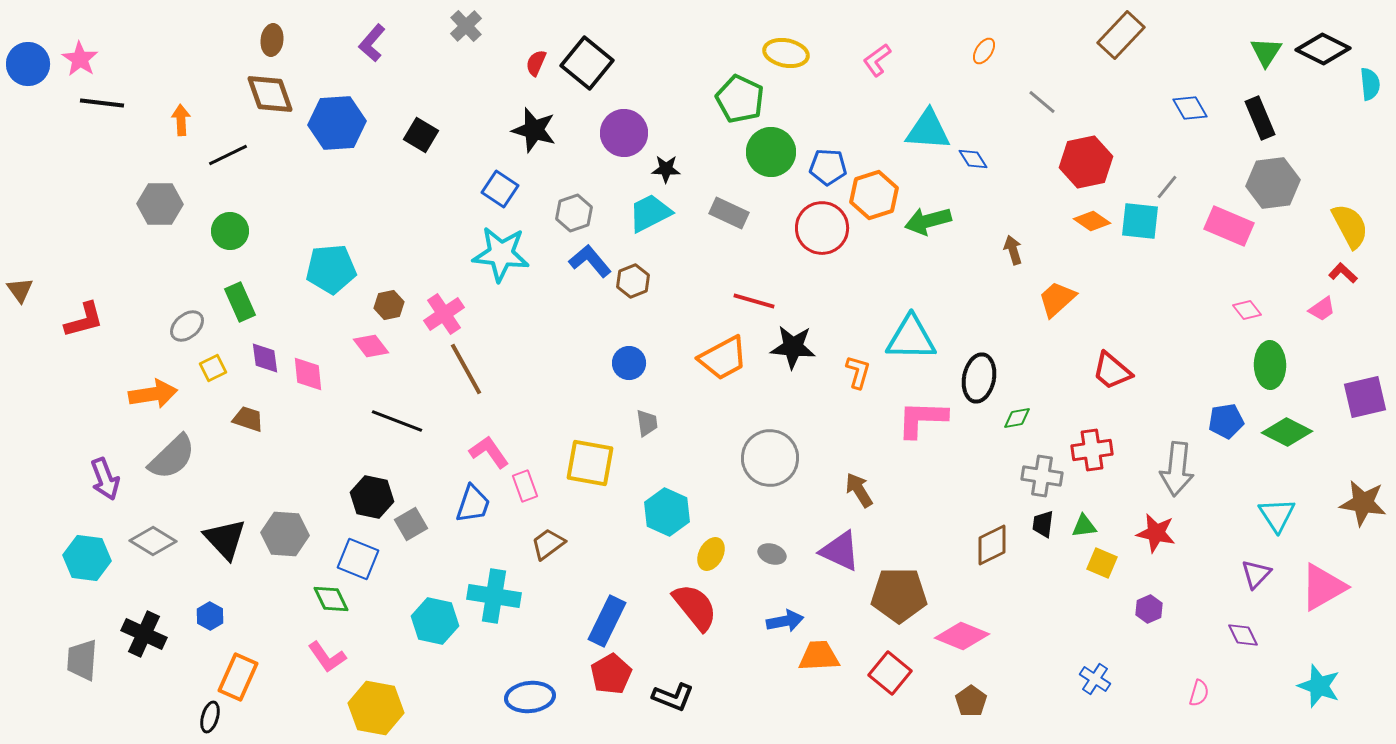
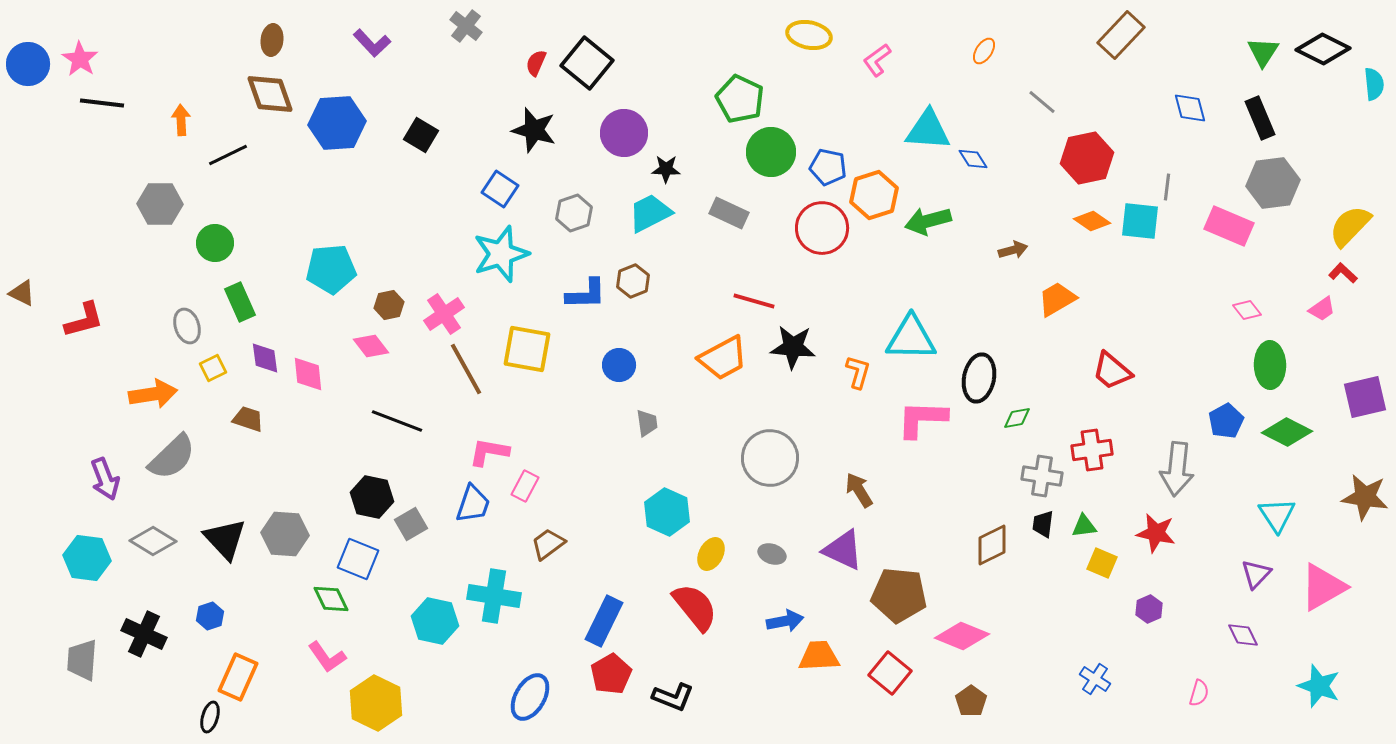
gray cross at (466, 26): rotated 8 degrees counterclockwise
purple L-shape at (372, 43): rotated 84 degrees counterclockwise
green triangle at (1266, 52): moved 3 px left
yellow ellipse at (786, 53): moved 23 px right, 18 px up
cyan semicircle at (1370, 84): moved 4 px right
blue diamond at (1190, 108): rotated 15 degrees clockwise
red hexagon at (1086, 162): moved 1 px right, 4 px up
blue pentagon at (828, 167): rotated 9 degrees clockwise
gray line at (1167, 187): rotated 32 degrees counterclockwise
yellow semicircle at (1350, 226): rotated 108 degrees counterclockwise
green circle at (230, 231): moved 15 px left, 12 px down
brown arrow at (1013, 250): rotated 92 degrees clockwise
cyan star at (501, 254): rotated 24 degrees counterclockwise
blue L-shape at (590, 261): moved 4 px left, 33 px down; rotated 129 degrees clockwise
brown triangle at (20, 290): moved 2 px right, 3 px down; rotated 28 degrees counterclockwise
orange trapezoid at (1057, 299): rotated 12 degrees clockwise
gray ellipse at (187, 326): rotated 68 degrees counterclockwise
blue circle at (629, 363): moved 10 px left, 2 px down
blue pentagon at (1226, 421): rotated 20 degrees counterclockwise
pink L-shape at (489, 452): rotated 45 degrees counterclockwise
yellow square at (590, 463): moved 63 px left, 114 px up
pink rectangle at (525, 486): rotated 48 degrees clockwise
brown star at (1363, 503): moved 2 px right, 6 px up
purple triangle at (840, 551): moved 3 px right, 1 px up
brown pentagon at (899, 595): rotated 6 degrees clockwise
blue hexagon at (210, 616): rotated 12 degrees clockwise
blue rectangle at (607, 621): moved 3 px left
blue ellipse at (530, 697): rotated 54 degrees counterclockwise
yellow hexagon at (376, 708): moved 5 px up; rotated 16 degrees clockwise
